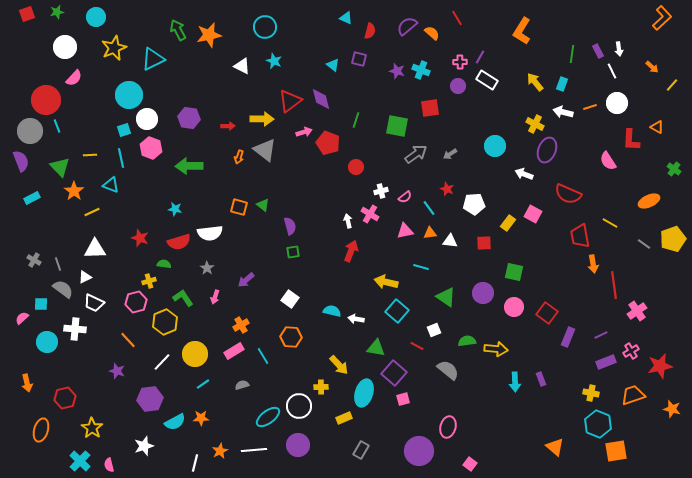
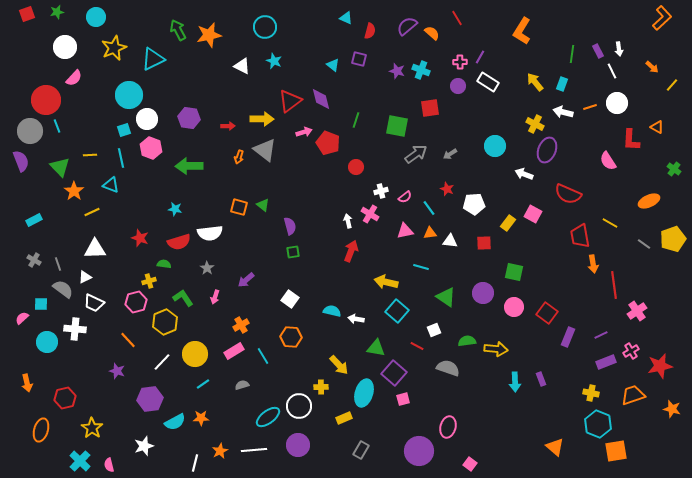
white rectangle at (487, 80): moved 1 px right, 2 px down
cyan rectangle at (32, 198): moved 2 px right, 22 px down
gray semicircle at (448, 370): moved 2 px up; rotated 20 degrees counterclockwise
